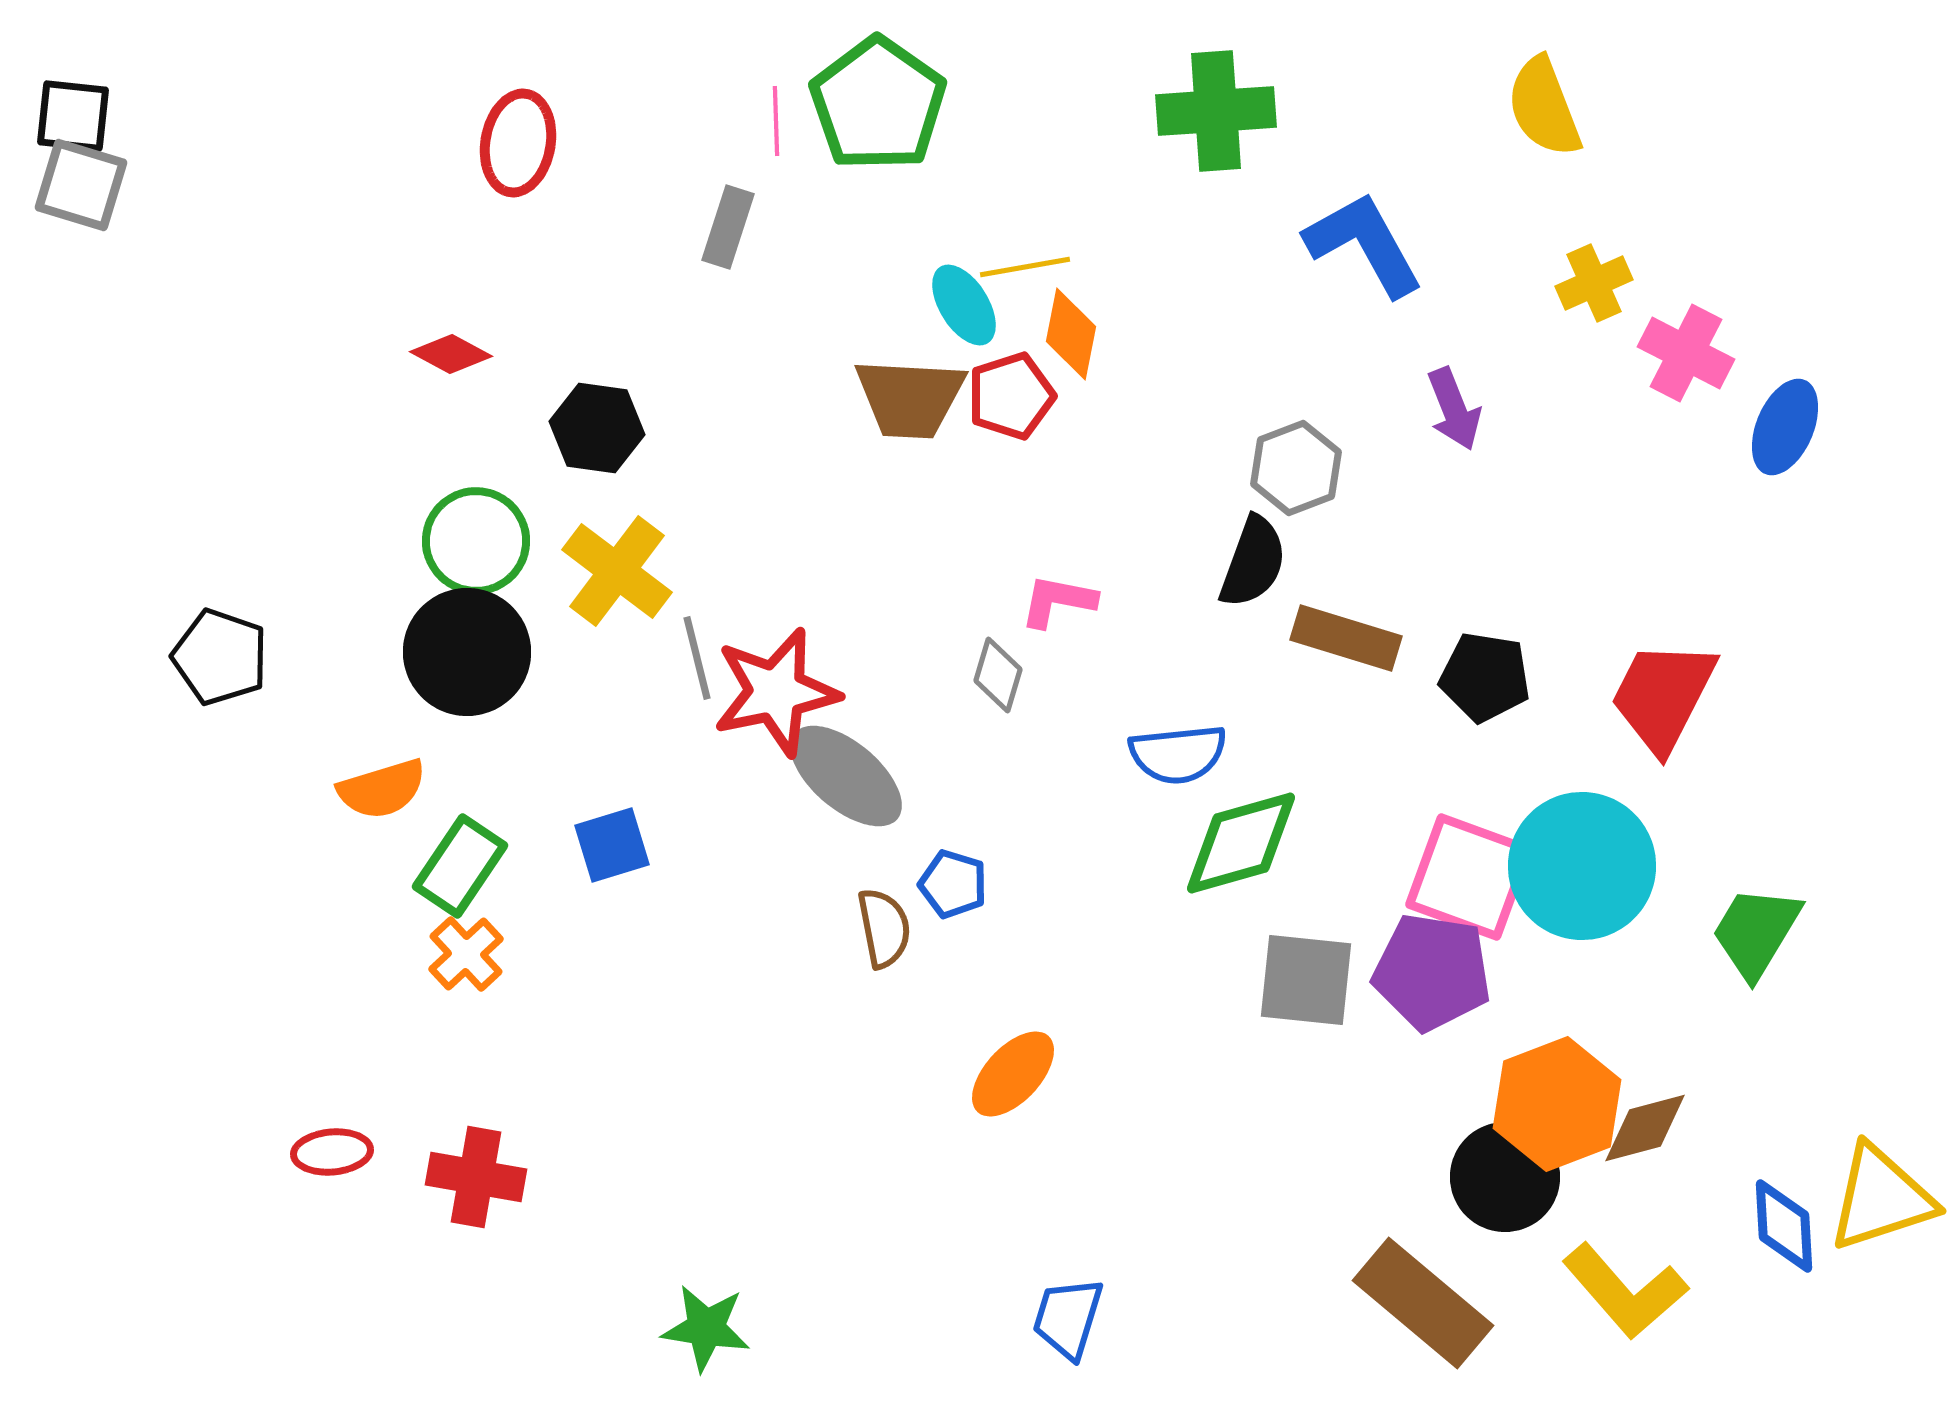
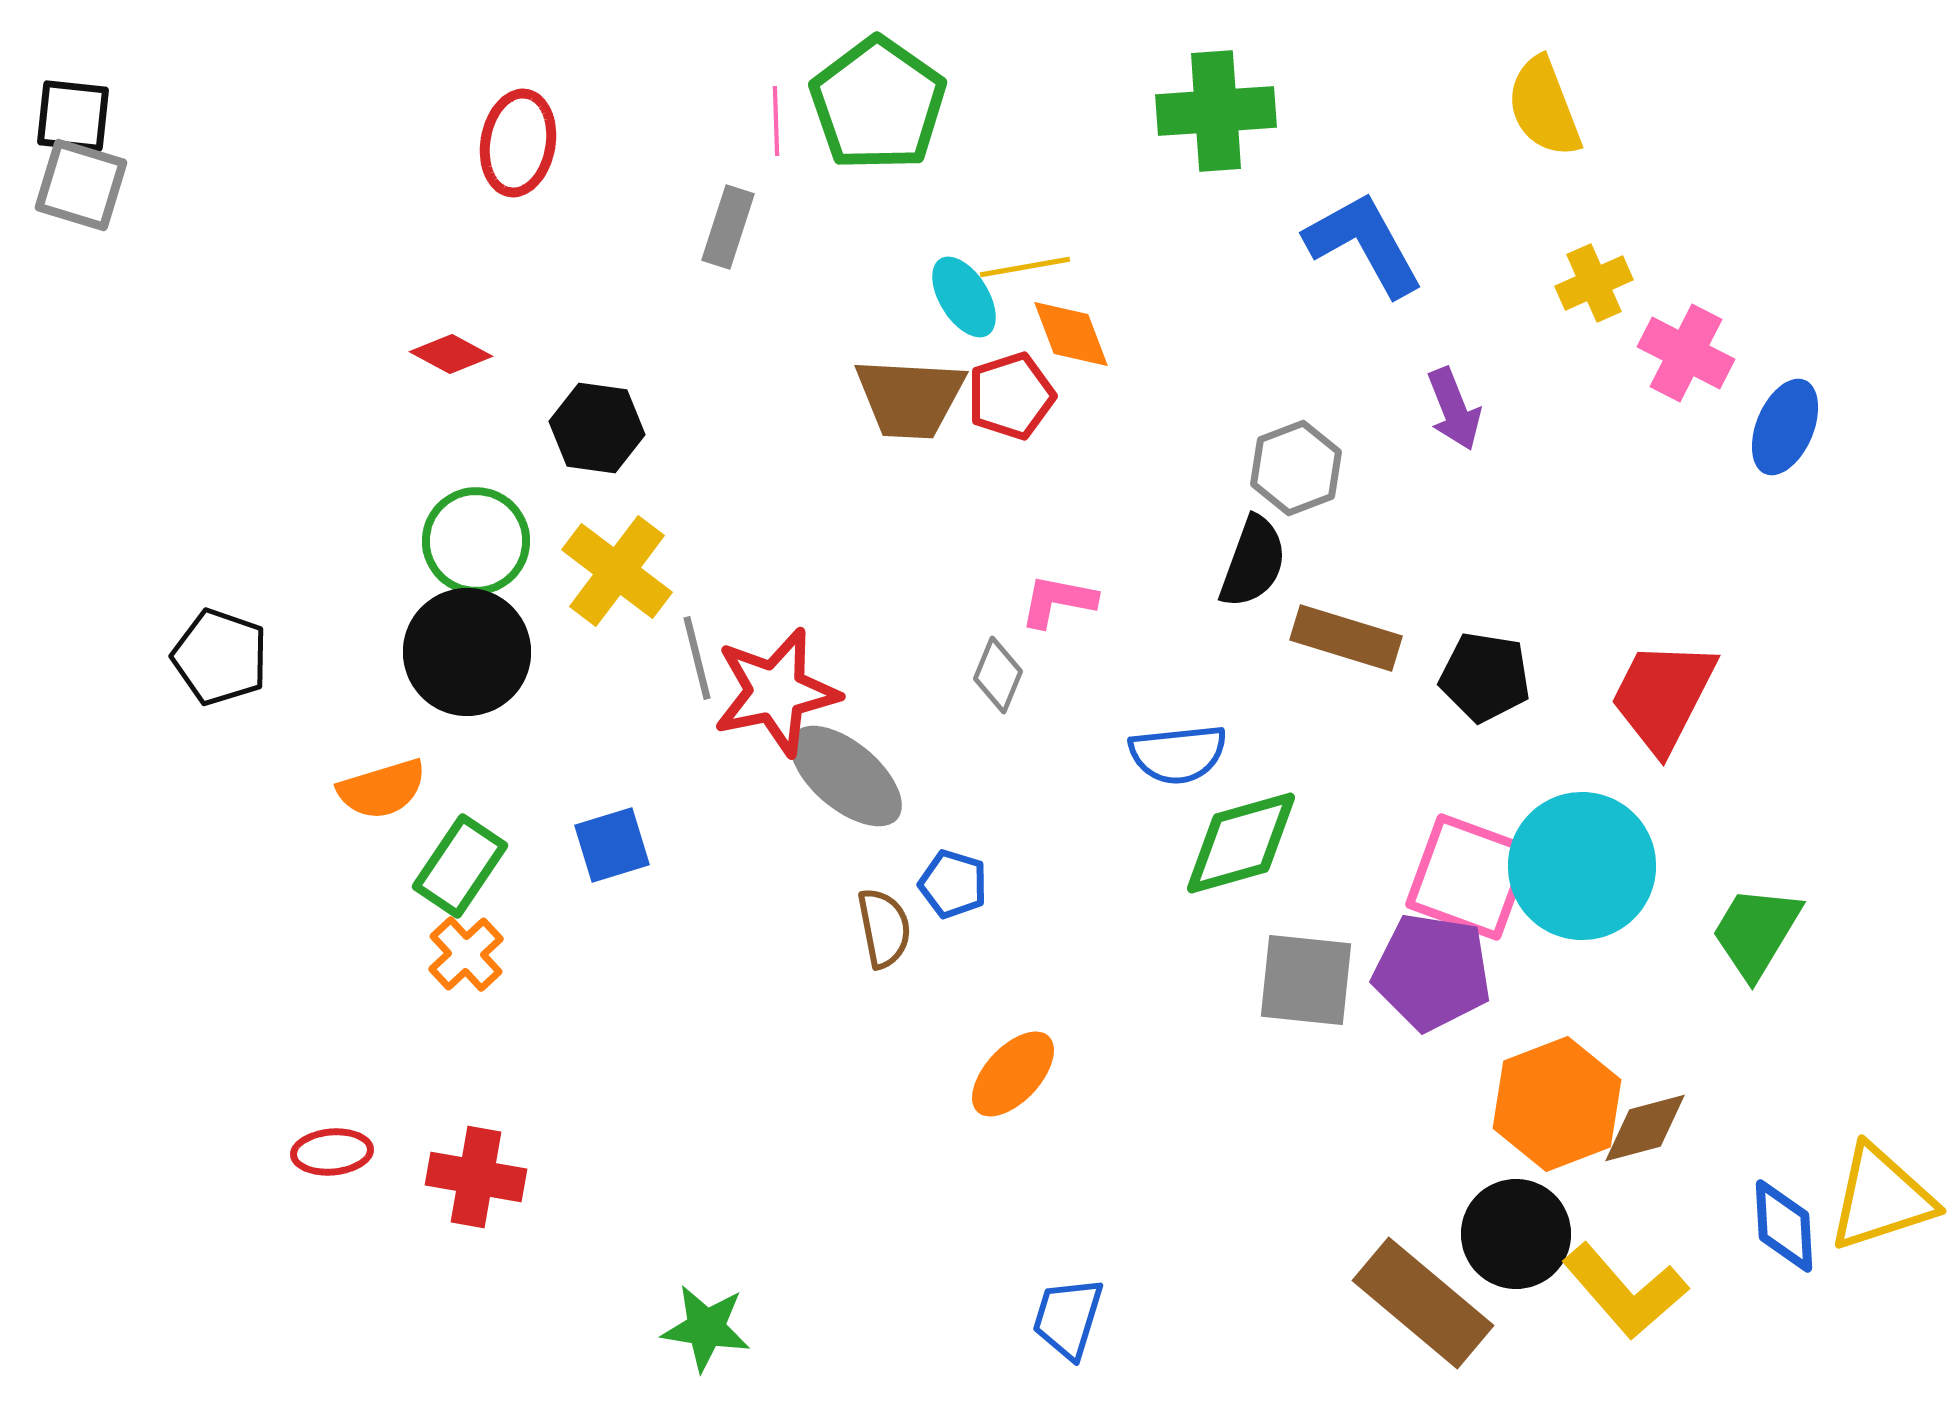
cyan ellipse at (964, 305): moved 8 px up
orange diamond at (1071, 334): rotated 32 degrees counterclockwise
gray diamond at (998, 675): rotated 6 degrees clockwise
black circle at (1505, 1177): moved 11 px right, 57 px down
